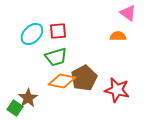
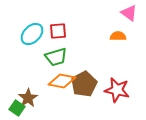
pink triangle: moved 1 px right
brown pentagon: moved 6 px down
green square: moved 2 px right
